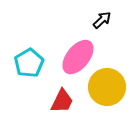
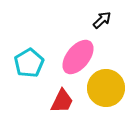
yellow circle: moved 1 px left, 1 px down
